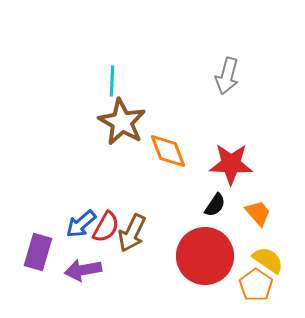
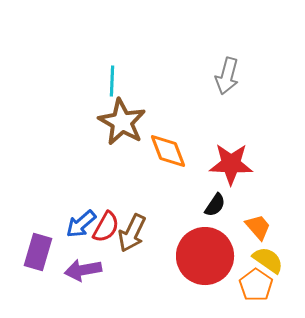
orange trapezoid: moved 14 px down
